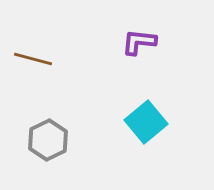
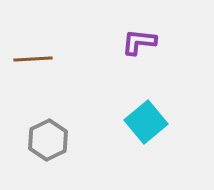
brown line: rotated 18 degrees counterclockwise
